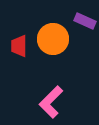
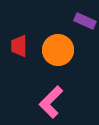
orange circle: moved 5 px right, 11 px down
